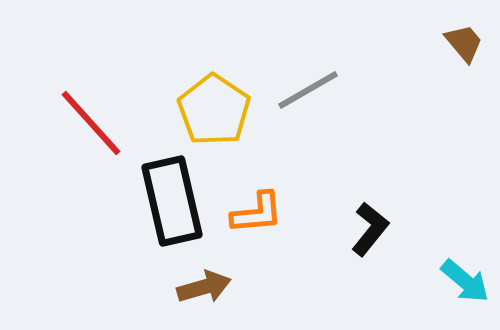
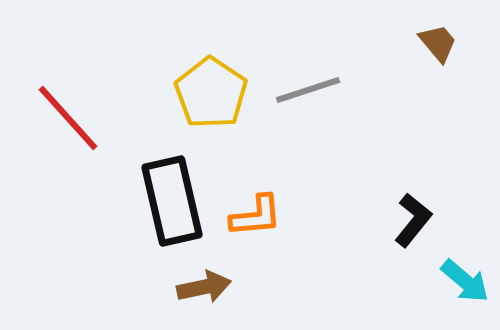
brown trapezoid: moved 26 px left
gray line: rotated 12 degrees clockwise
yellow pentagon: moved 3 px left, 17 px up
red line: moved 23 px left, 5 px up
orange L-shape: moved 1 px left, 3 px down
black L-shape: moved 43 px right, 9 px up
brown arrow: rotated 4 degrees clockwise
